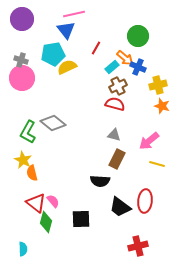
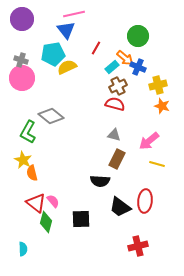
gray diamond: moved 2 px left, 7 px up
